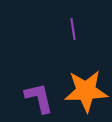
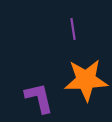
orange star: moved 11 px up
